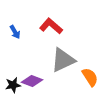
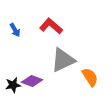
blue arrow: moved 2 px up
